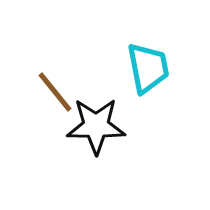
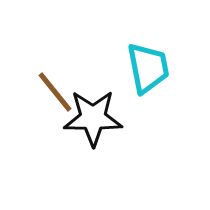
black star: moved 3 px left, 8 px up
